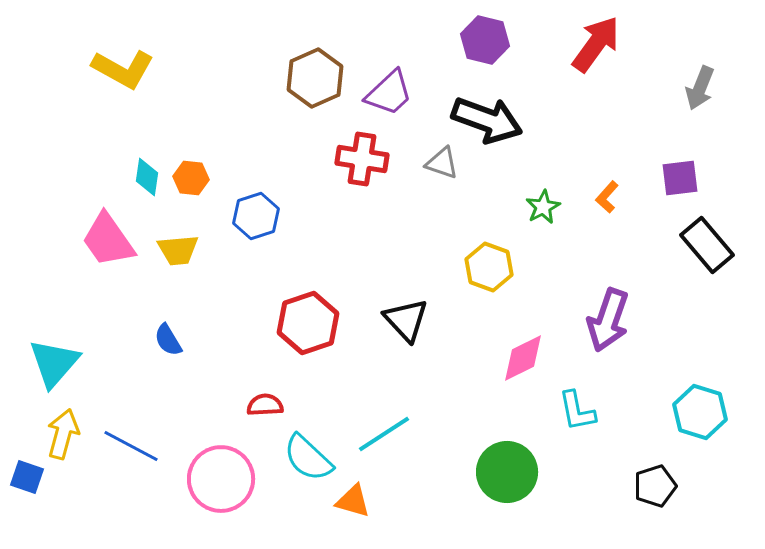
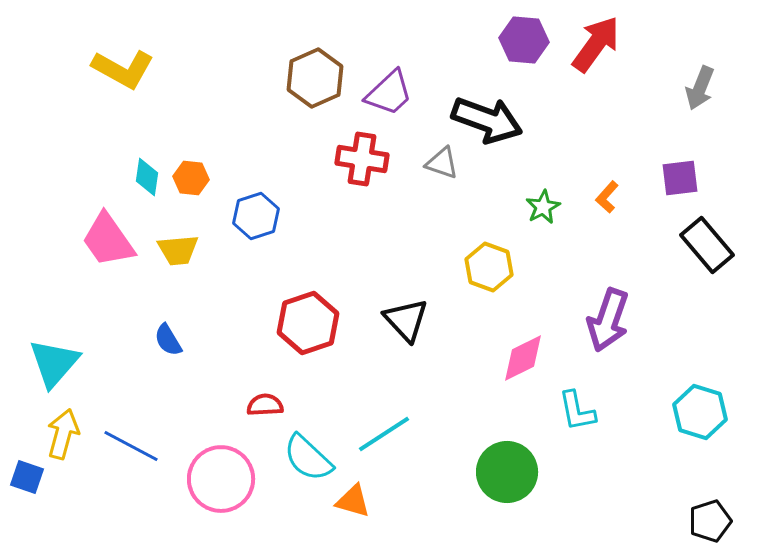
purple hexagon: moved 39 px right; rotated 9 degrees counterclockwise
black pentagon: moved 55 px right, 35 px down
